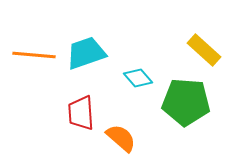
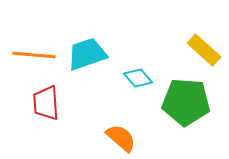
cyan trapezoid: moved 1 px right, 1 px down
red trapezoid: moved 35 px left, 10 px up
